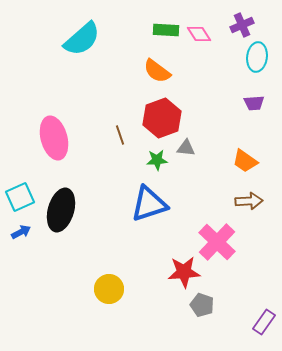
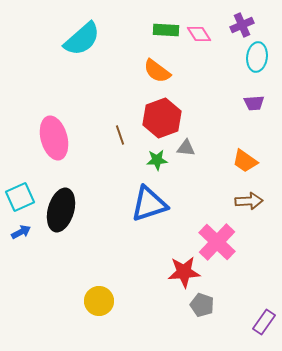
yellow circle: moved 10 px left, 12 px down
